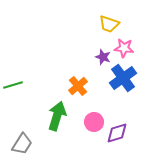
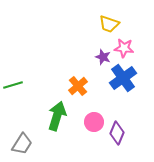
purple diamond: rotated 50 degrees counterclockwise
